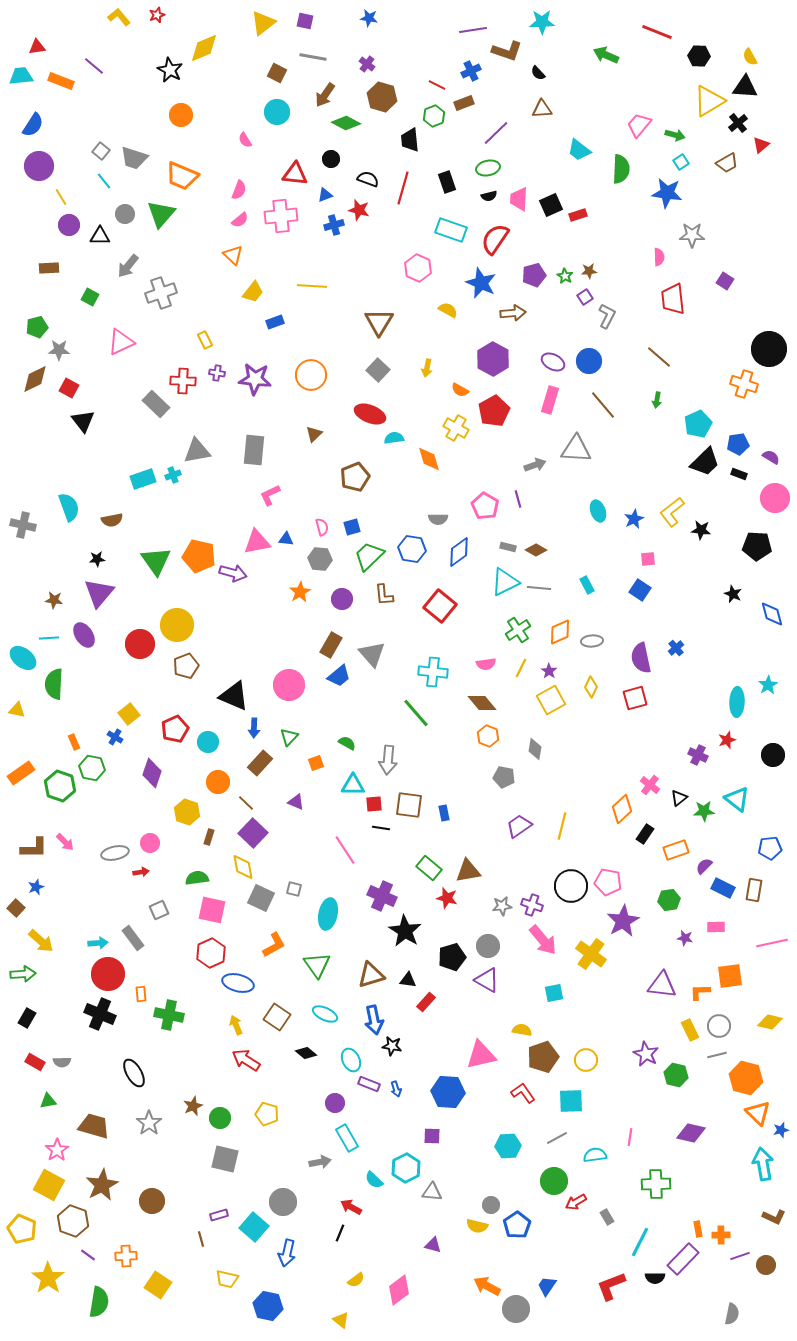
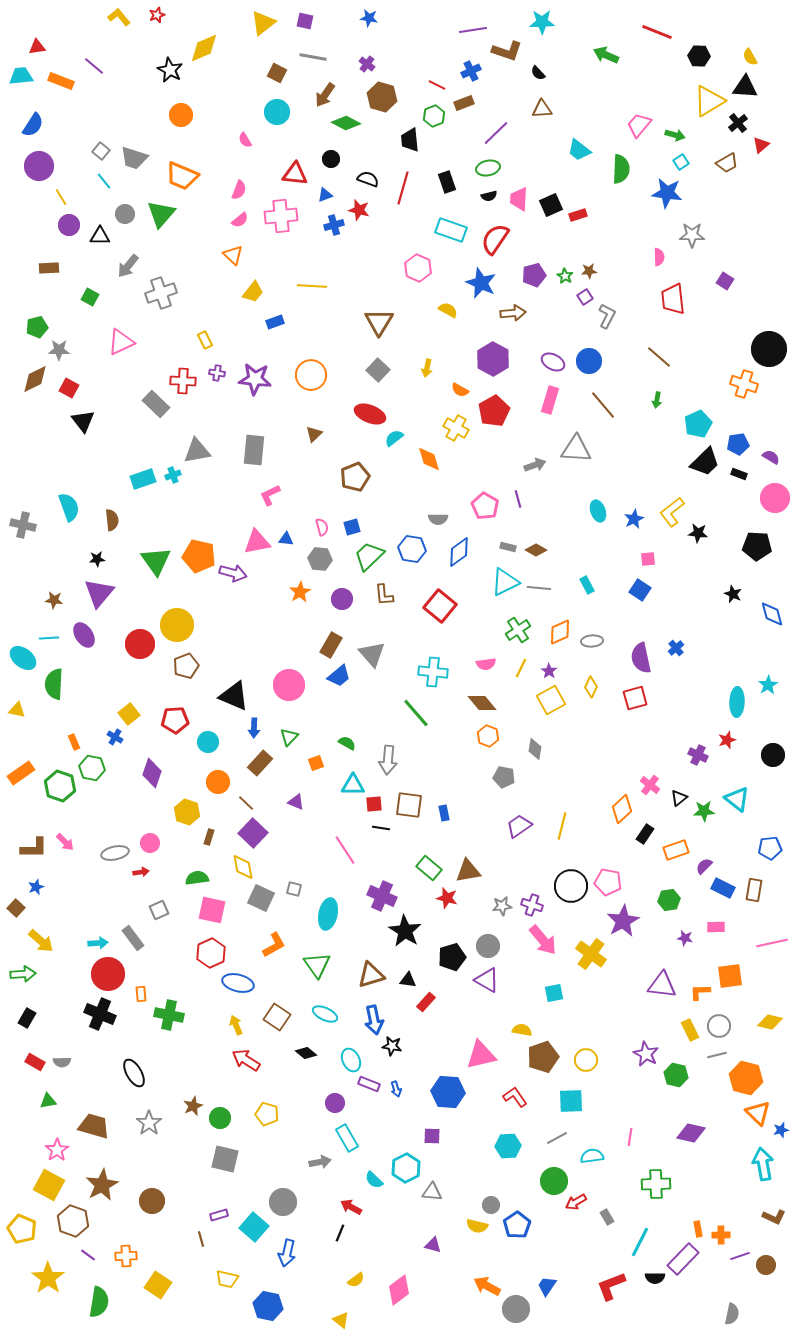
cyan semicircle at (394, 438): rotated 30 degrees counterclockwise
brown semicircle at (112, 520): rotated 85 degrees counterclockwise
black star at (701, 530): moved 3 px left, 3 px down
red pentagon at (175, 729): moved 9 px up; rotated 20 degrees clockwise
red L-shape at (523, 1093): moved 8 px left, 4 px down
cyan semicircle at (595, 1155): moved 3 px left, 1 px down
